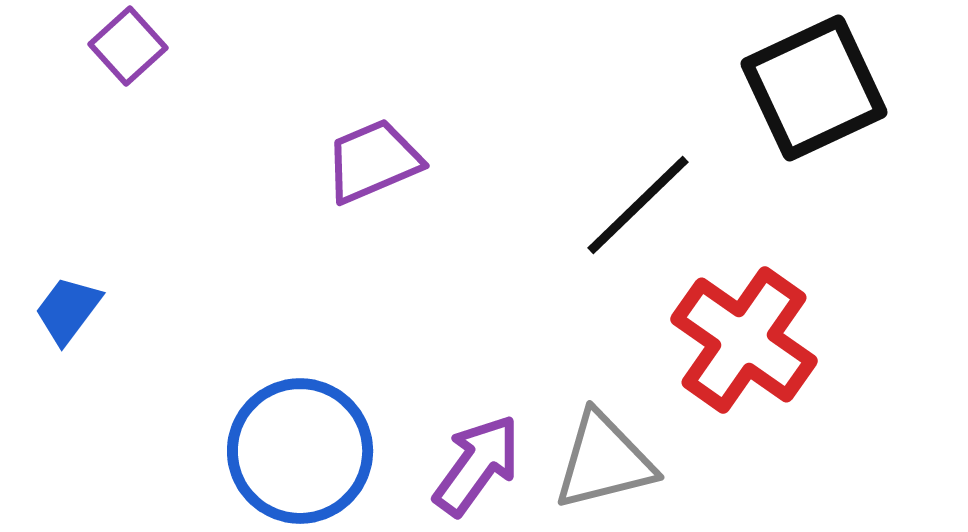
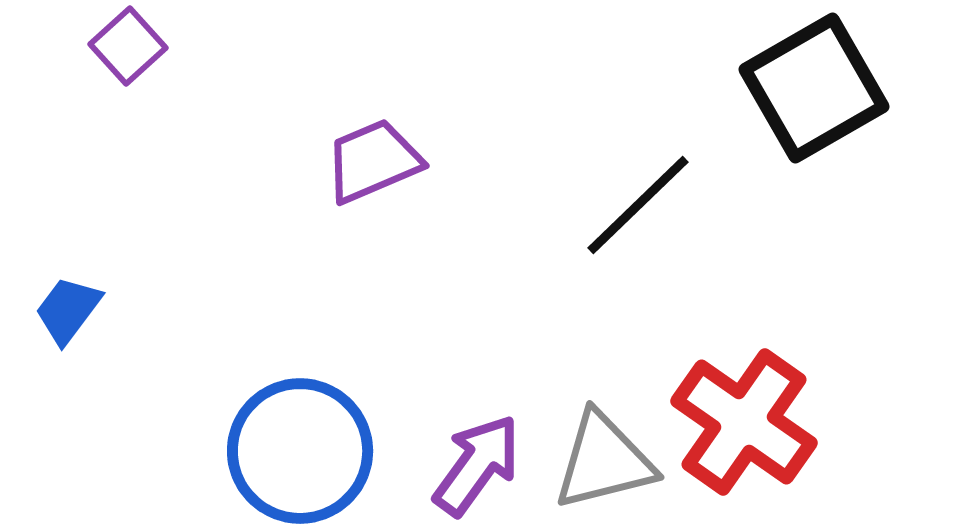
black square: rotated 5 degrees counterclockwise
red cross: moved 82 px down
